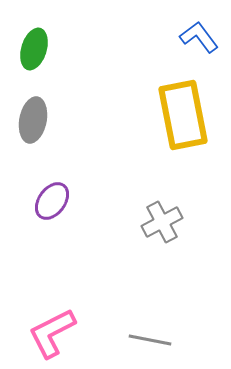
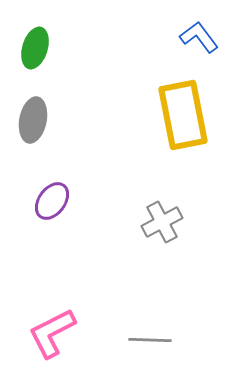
green ellipse: moved 1 px right, 1 px up
gray line: rotated 9 degrees counterclockwise
